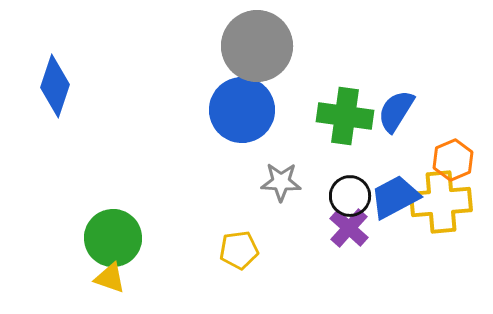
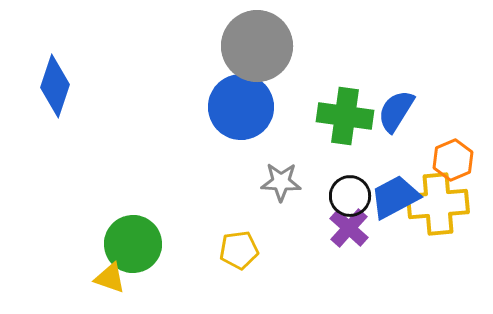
blue circle: moved 1 px left, 3 px up
yellow cross: moved 3 px left, 2 px down
green circle: moved 20 px right, 6 px down
